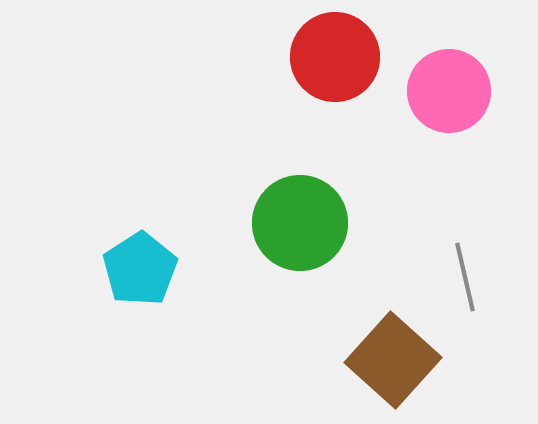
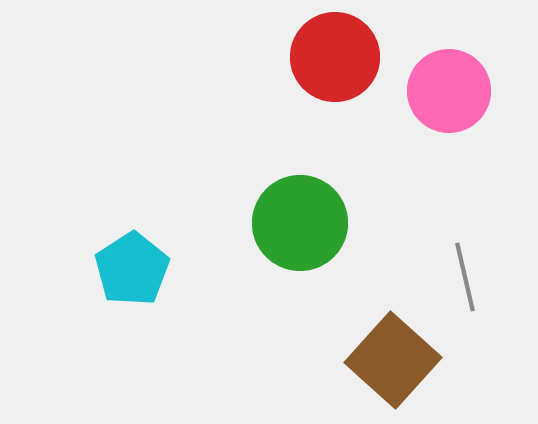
cyan pentagon: moved 8 px left
